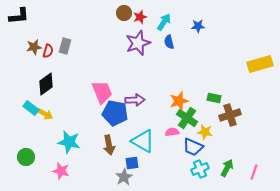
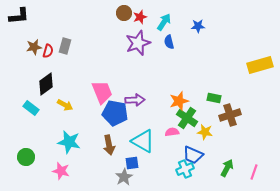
yellow rectangle: moved 1 px down
yellow arrow: moved 20 px right, 9 px up
blue trapezoid: moved 8 px down
cyan cross: moved 15 px left
